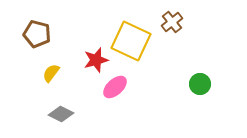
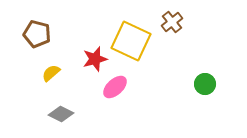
red star: moved 1 px left, 1 px up
yellow semicircle: rotated 12 degrees clockwise
green circle: moved 5 px right
